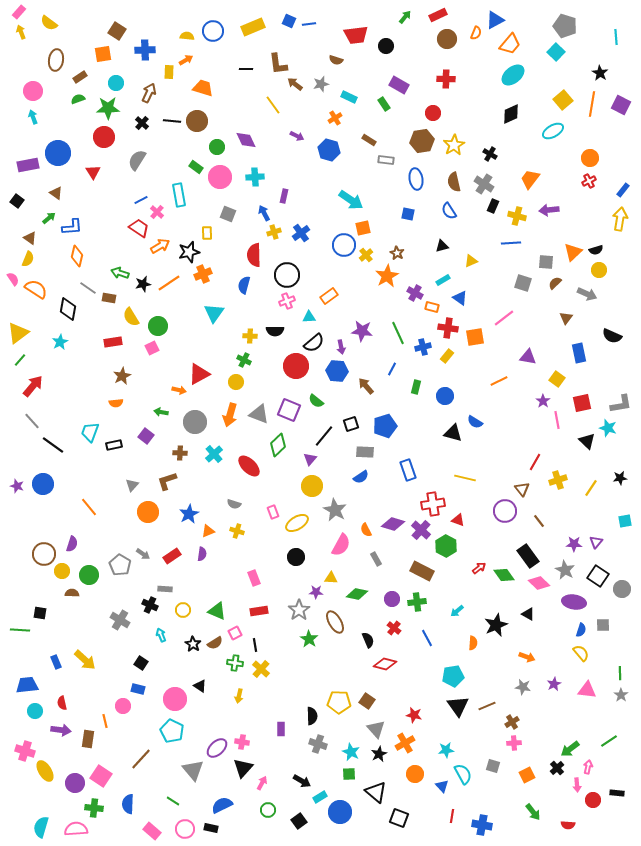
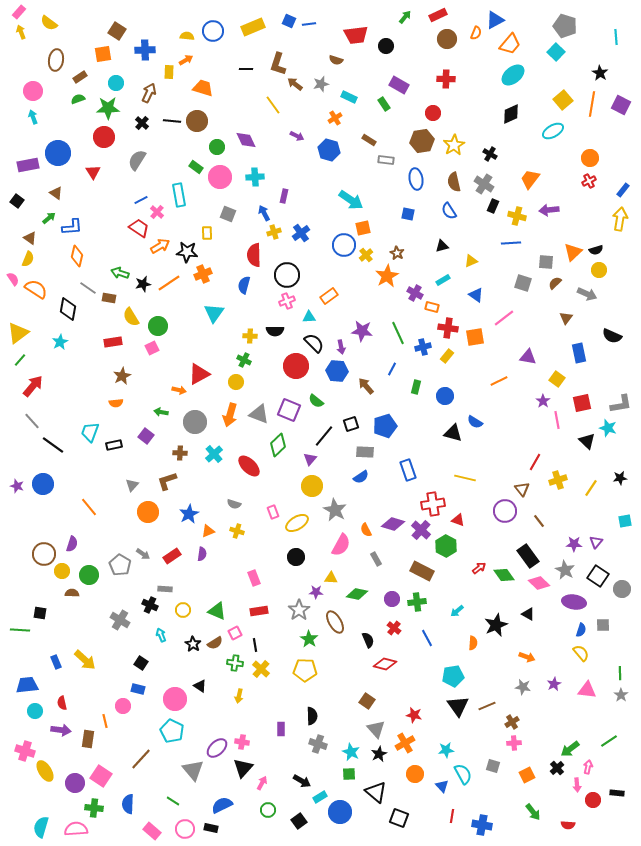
brown L-shape at (278, 64): rotated 25 degrees clockwise
black star at (189, 252): moved 2 px left; rotated 20 degrees clockwise
blue triangle at (460, 298): moved 16 px right, 3 px up
black semicircle at (314, 343): rotated 95 degrees counterclockwise
yellow pentagon at (339, 702): moved 34 px left, 32 px up
